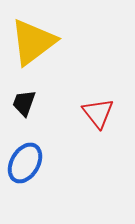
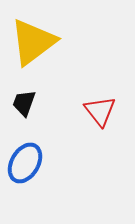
red triangle: moved 2 px right, 2 px up
